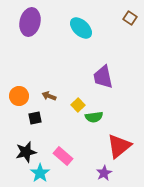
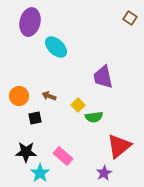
cyan ellipse: moved 25 px left, 19 px down
black star: rotated 15 degrees clockwise
